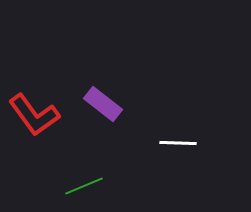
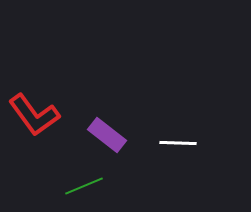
purple rectangle: moved 4 px right, 31 px down
